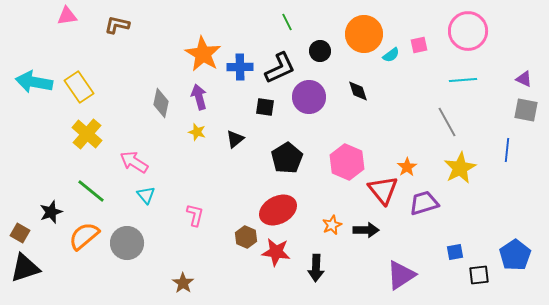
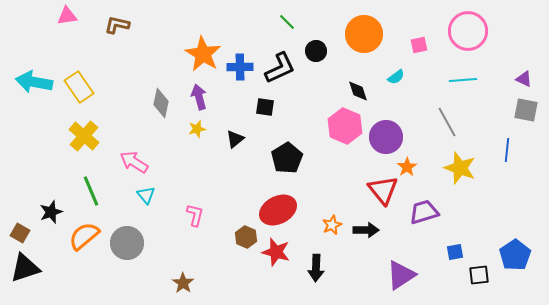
green line at (287, 22): rotated 18 degrees counterclockwise
black circle at (320, 51): moved 4 px left
cyan semicircle at (391, 55): moved 5 px right, 22 px down
purple circle at (309, 97): moved 77 px right, 40 px down
yellow star at (197, 132): moved 3 px up; rotated 30 degrees counterclockwise
yellow cross at (87, 134): moved 3 px left, 2 px down
pink hexagon at (347, 162): moved 2 px left, 36 px up
yellow star at (460, 168): rotated 24 degrees counterclockwise
green line at (91, 191): rotated 28 degrees clockwise
purple trapezoid at (424, 203): moved 9 px down
red star at (276, 252): rotated 8 degrees clockwise
